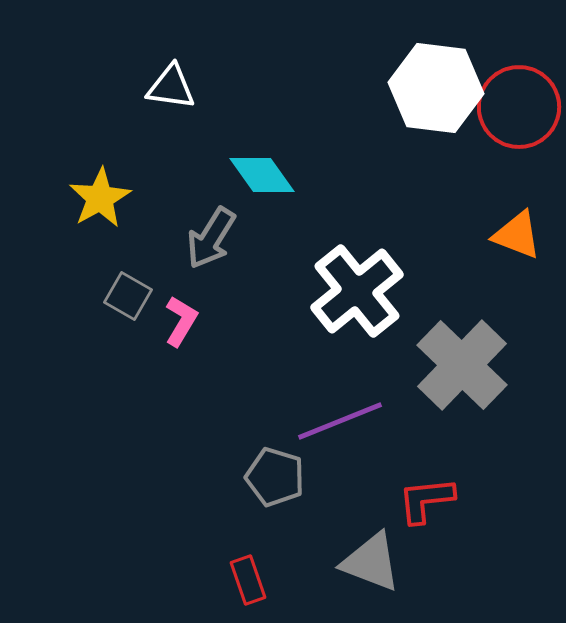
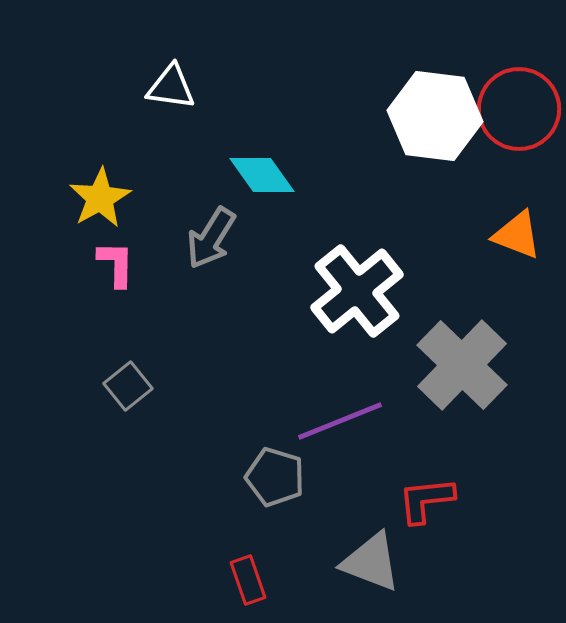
white hexagon: moved 1 px left, 28 px down
red circle: moved 2 px down
gray square: moved 90 px down; rotated 21 degrees clockwise
pink L-shape: moved 65 px left, 57 px up; rotated 30 degrees counterclockwise
